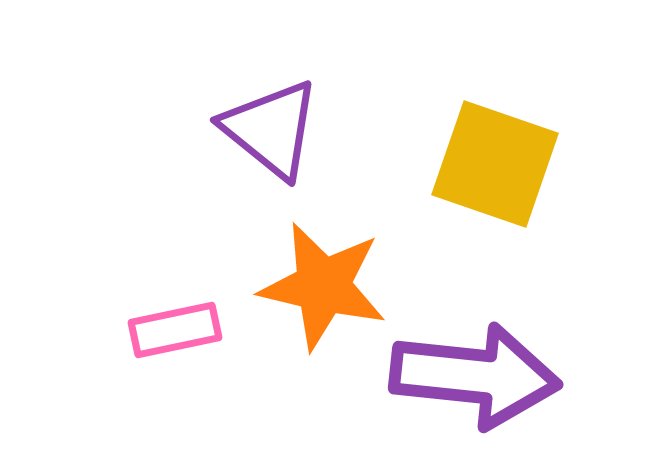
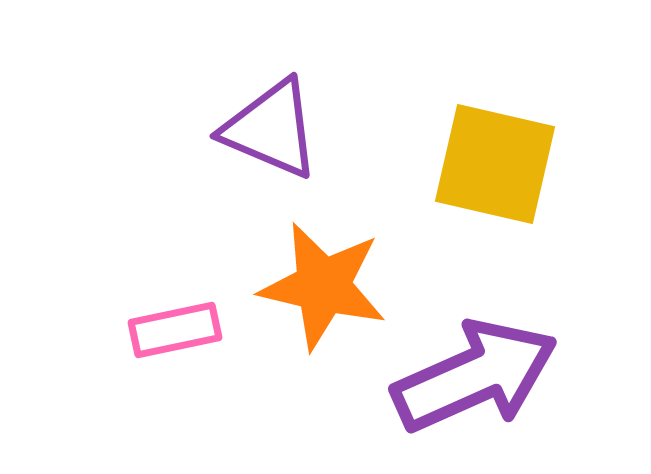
purple triangle: rotated 16 degrees counterclockwise
yellow square: rotated 6 degrees counterclockwise
purple arrow: rotated 30 degrees counterclockwise
